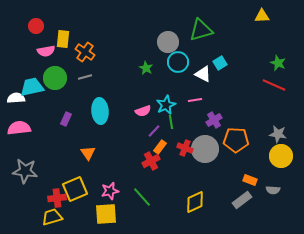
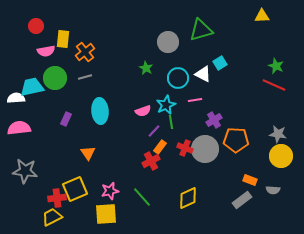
orange cross at (85, 52): rotated 18 degrees clockwise
cyan circle at (178, 62): moved 16 px down
green star at (278, 63): moved 2 px left, 3 px down
yellow diamond at (195, 202): moved 7 px left, 4 px up
yellow trapezoid at (52, 217): rotated 10 degrees counterclockwise
